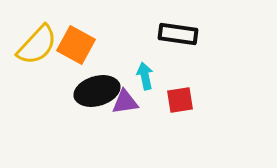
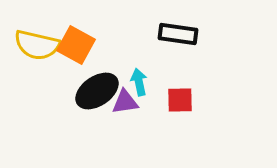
yellow semicircle: rotated 60 degrees clockwise
cyan arrow: moved 6 px left, 6 px down
black ellipse: rotated 18 degrees counterclockwise
red square: rotated 8 degrees clockwise
